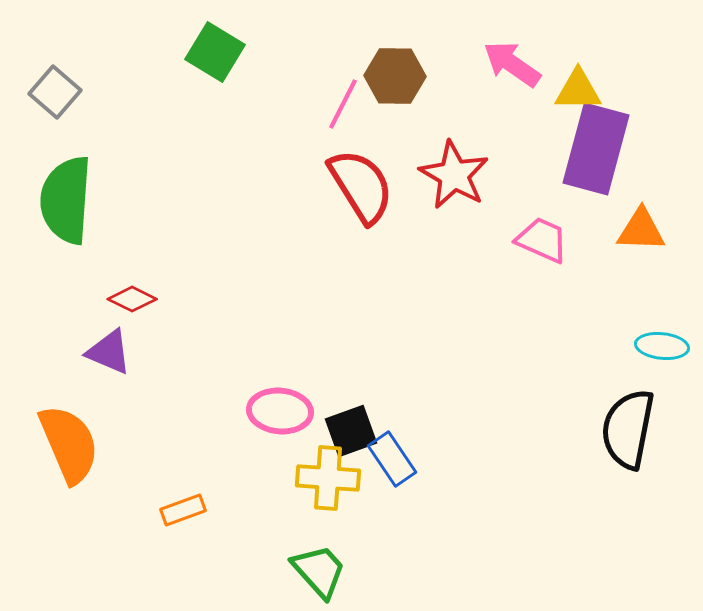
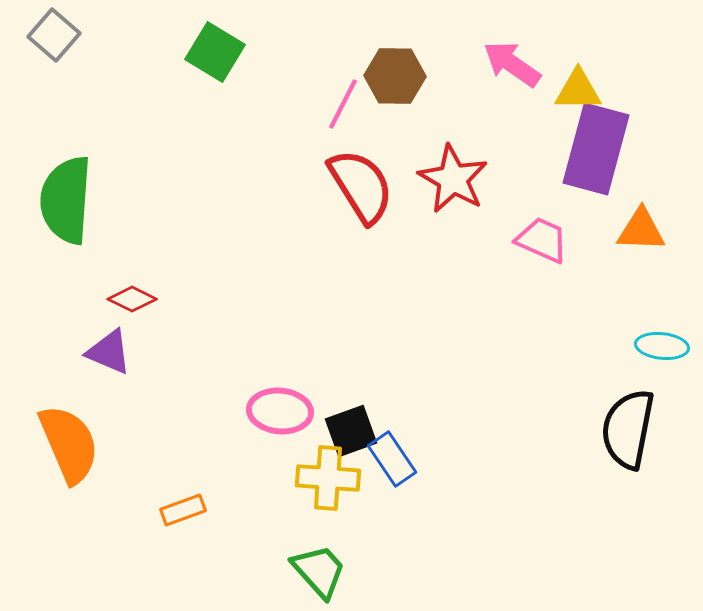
gray square: moved 1 px left, 57 px up
red star: moved 1 px left, 4 px down
